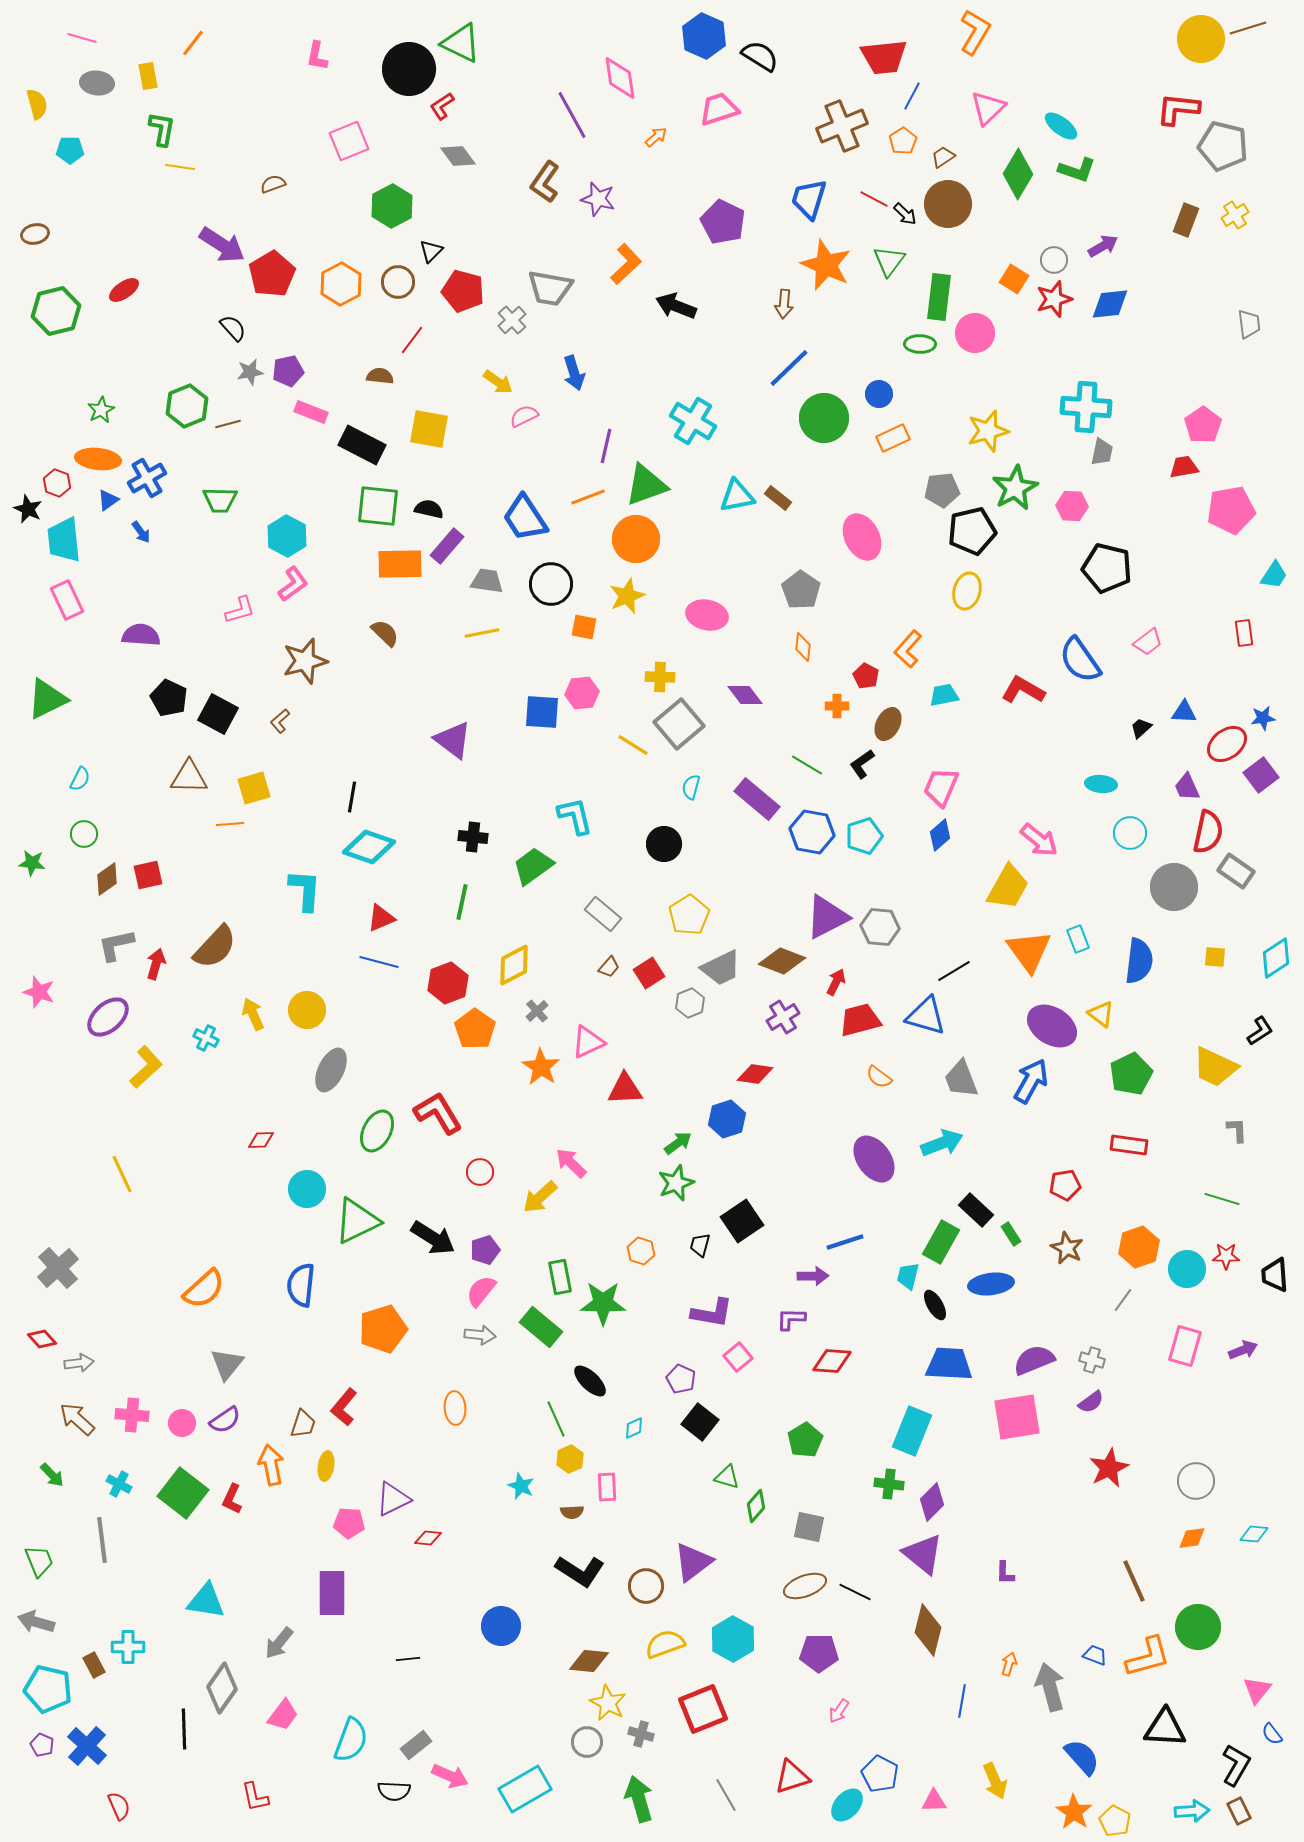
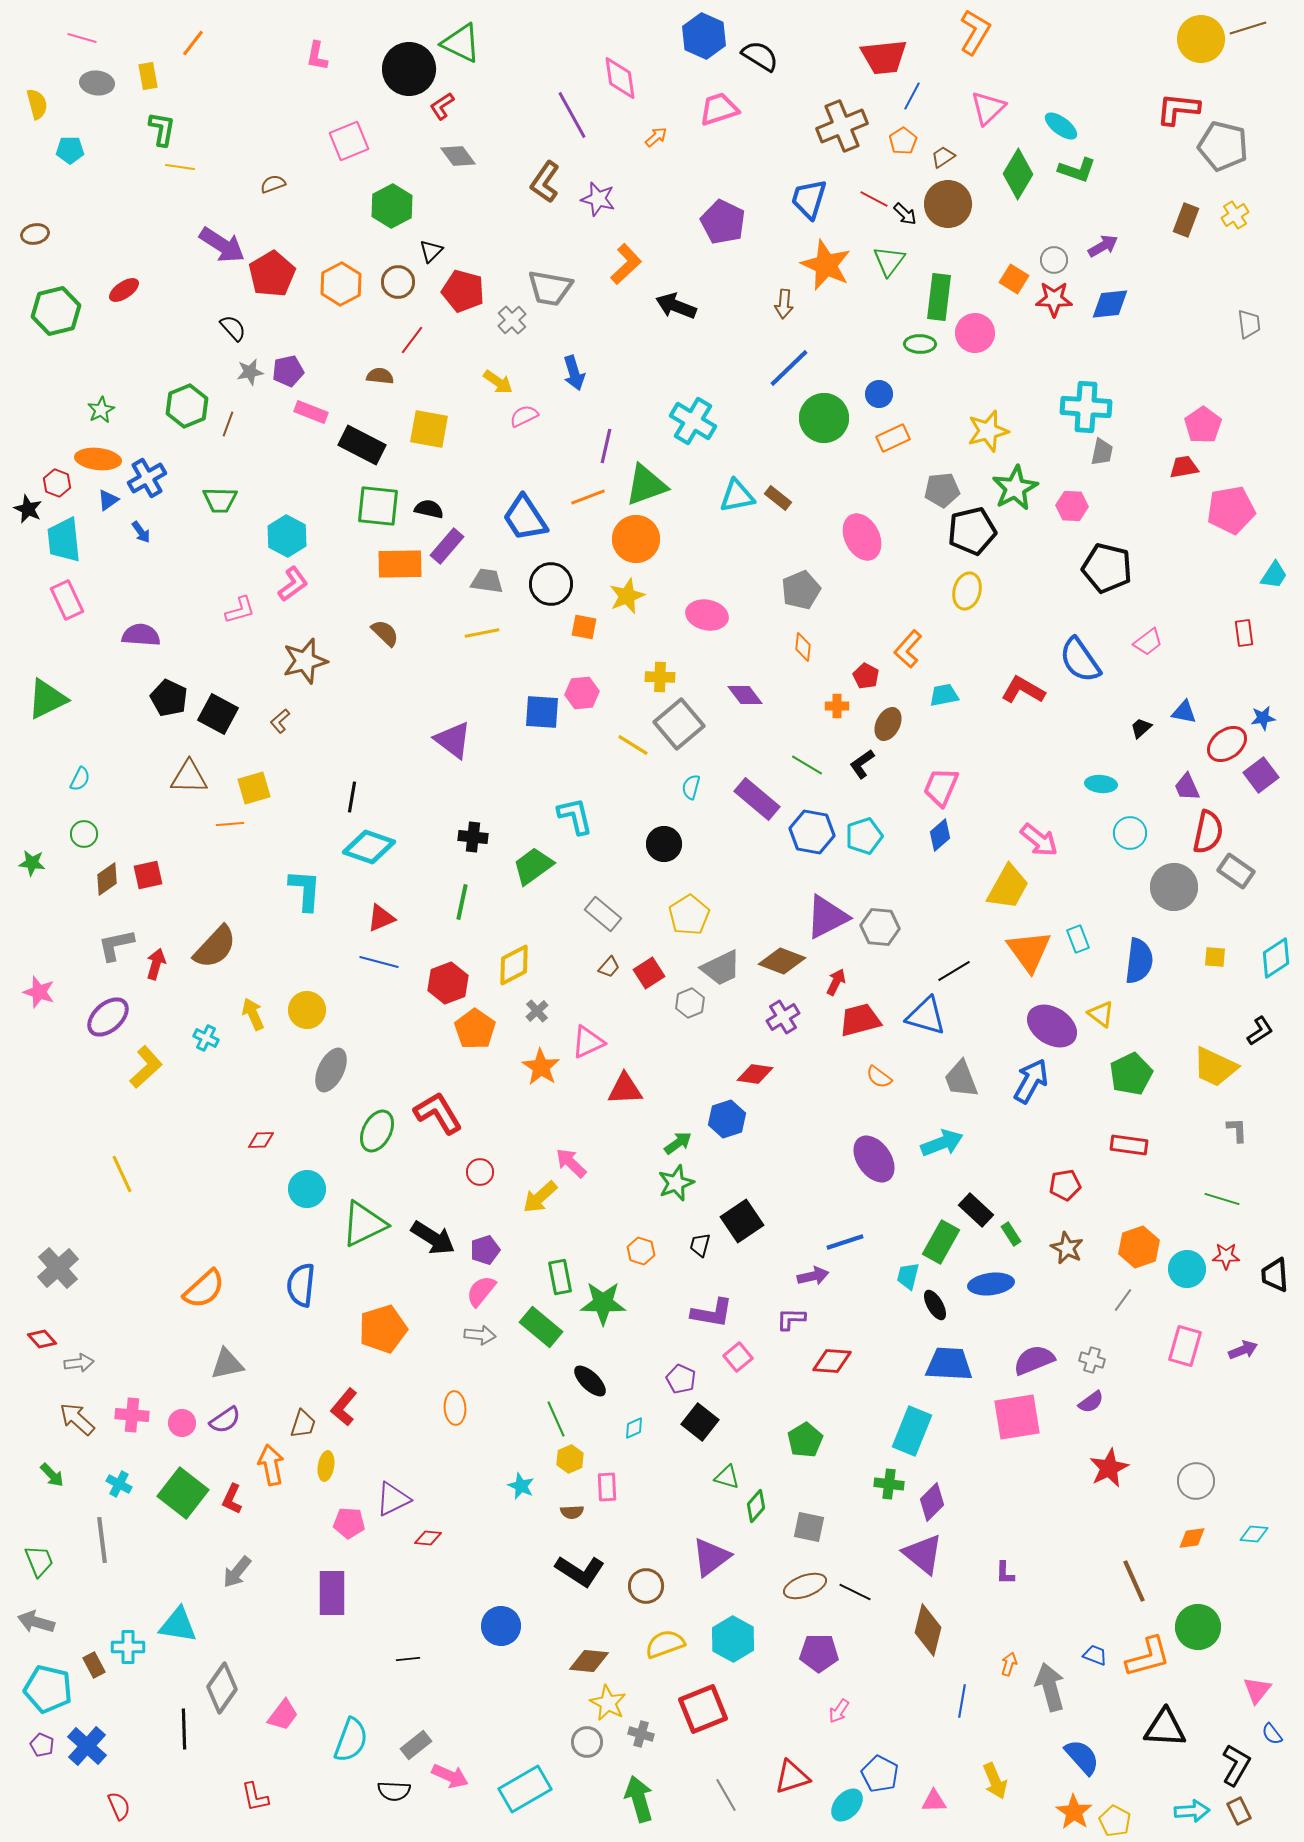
red star at (1054, 299): rotated 18 degrees clockwise
brown line at (228, 424): rotated 55 degrees counterclockwise
gray pentagon at (801, 590): rotated 15 degrees clockwise
blue triangle at (1184, 712): rotated 8 degrees clockwise
green triangle at (357, 1221): moved 7 px right, 3 px down
purple arrow at (813, 1276): rotated 12 degrees counterclockwise
gray triangle at (227, 1364): rotated 39 degrees clockwise
purple triangle at (693, 1562): moved 18 px right, 5 px up
cyan triangle at (206, 1601): moved 28 px left, 24 px down
gray arrow at (279, 1643): moved 42 px left, 71 px up
